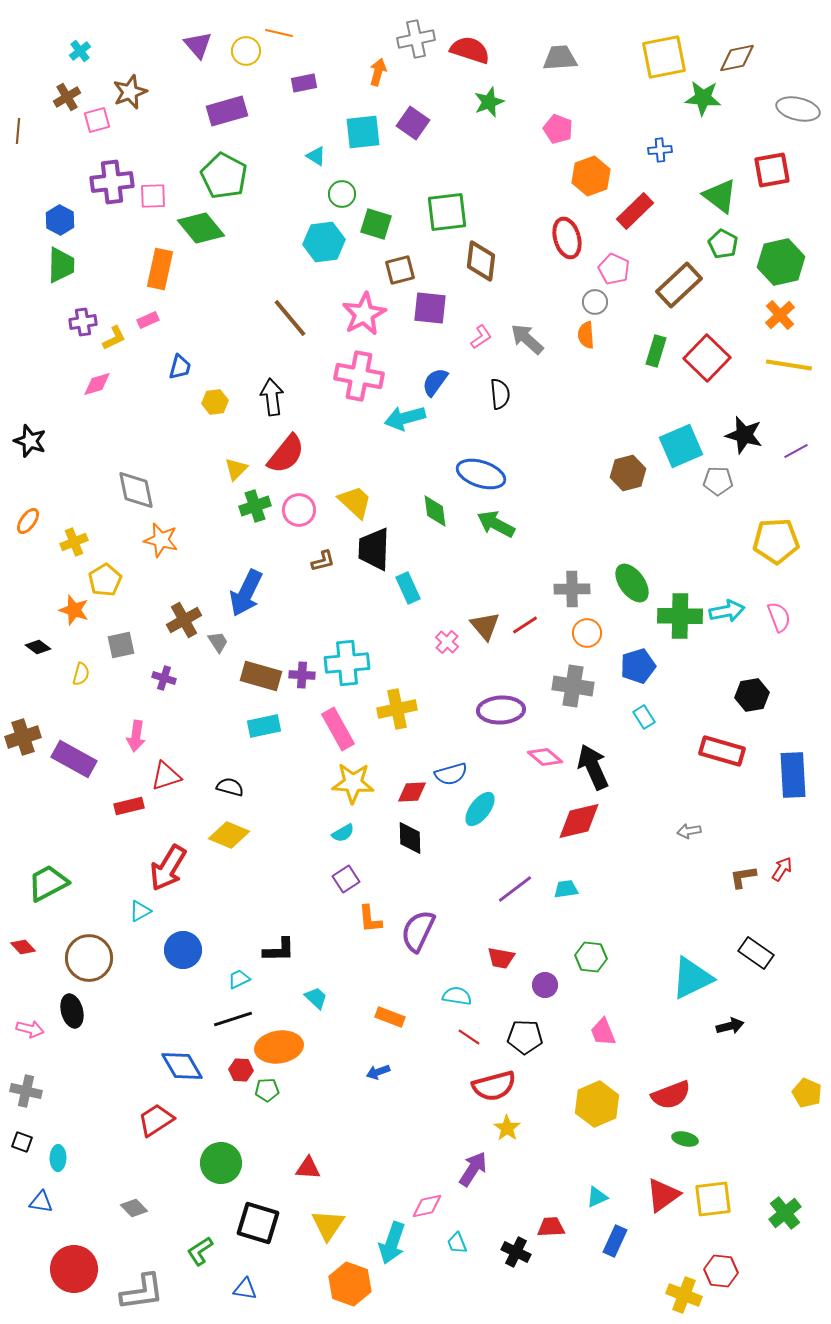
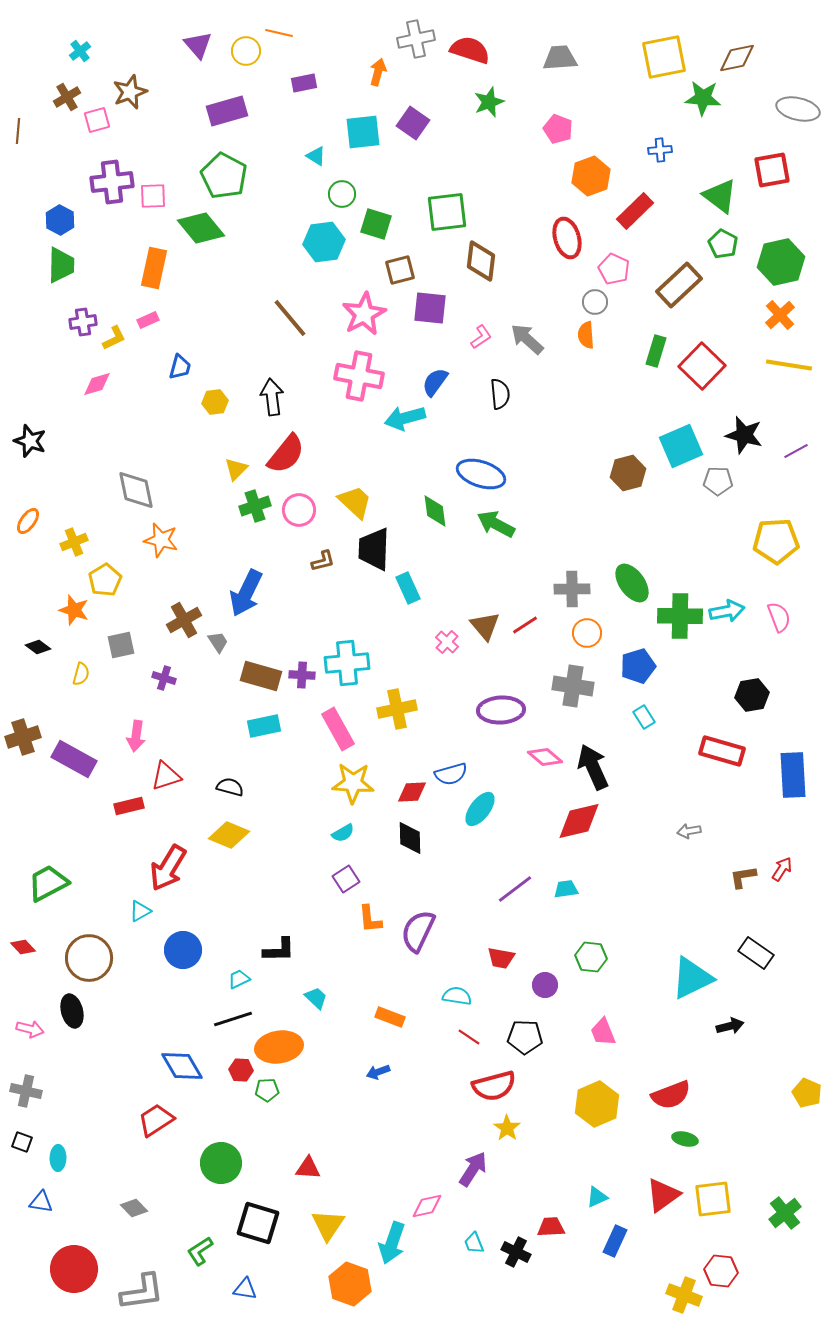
orange rectangle at (160, 269): moved 6 px left, 1 px up
red square at (707, 358): moved 5 px left, 8 px down
cyan trapezoid at (457, 1243): moved 17 px right
